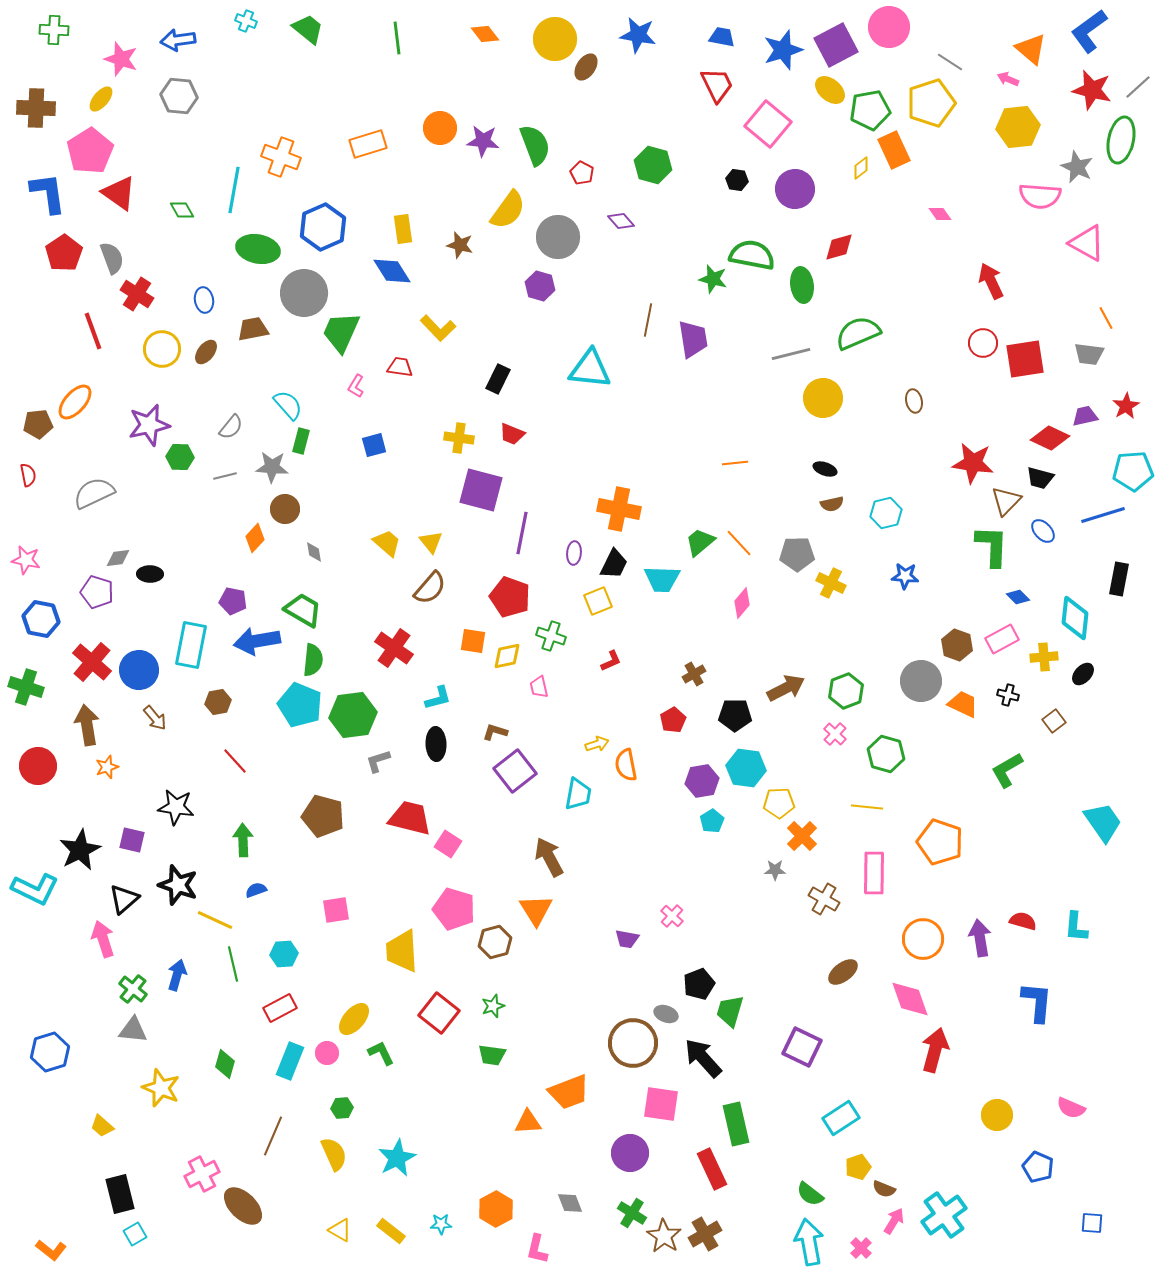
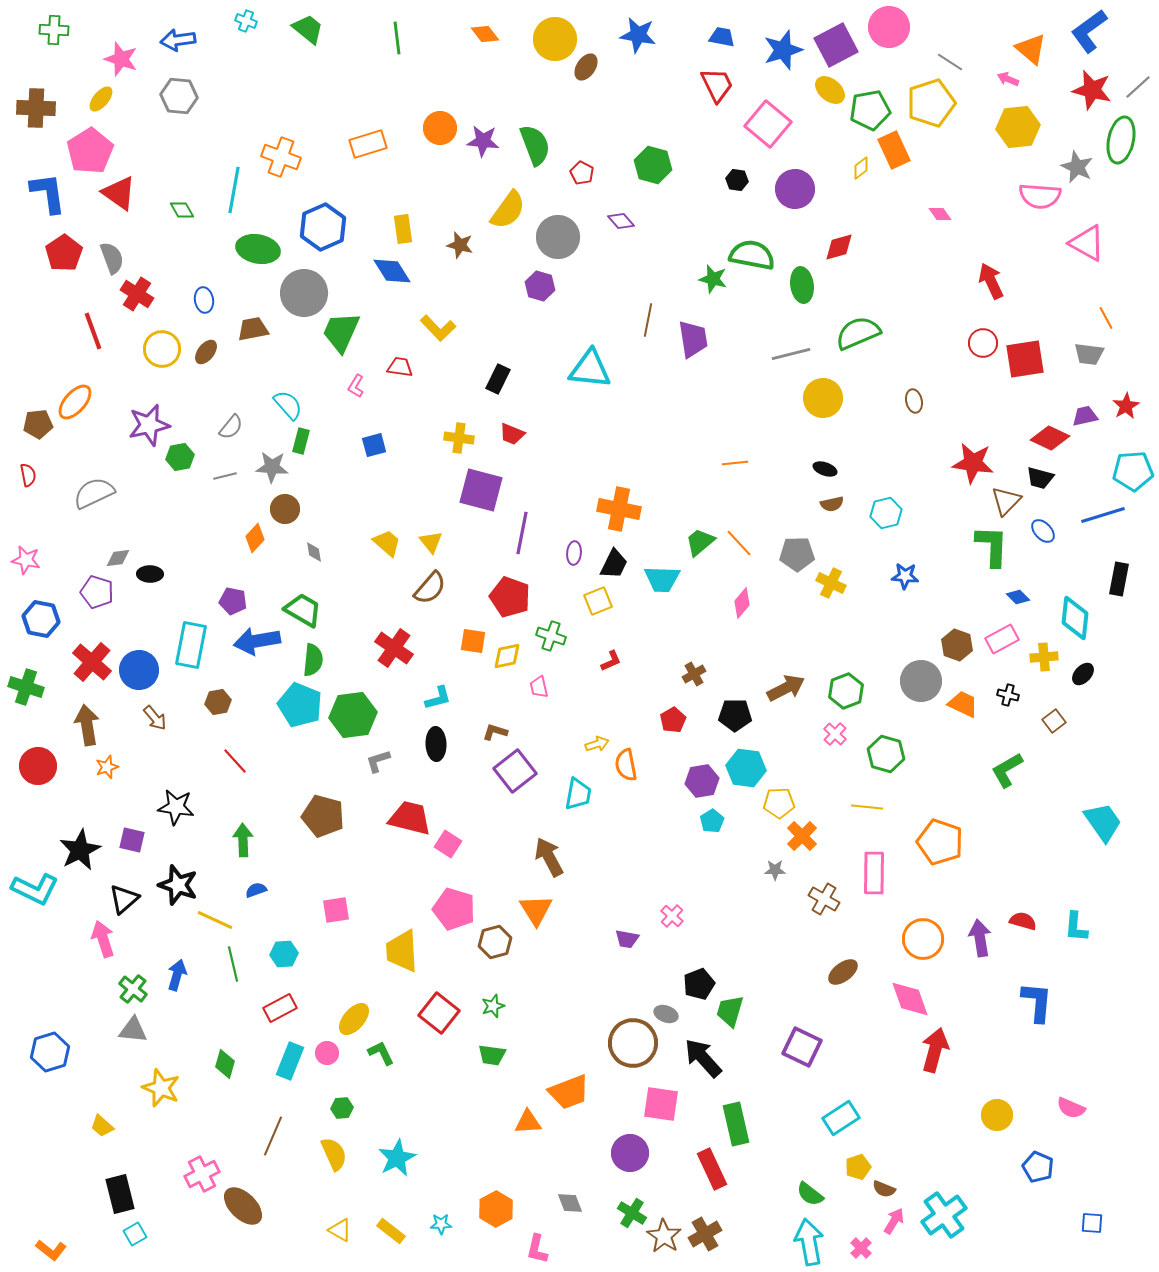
green hexagon at (180, 457): rotated 12 degrees counterclockwise
